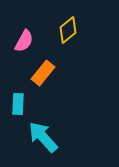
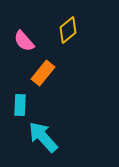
pink semicircle: rotated 110 degrees clockwise
cyan rectangle: moved 2 px right, 1 px down
